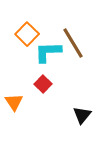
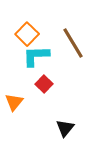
cyan L-shape: moved 12 px left, 4 px down
red square: moved 1 px right
orange triangle: rotated 12 degrees clockwise
black triangle: moved 17 px left, 13 px down
